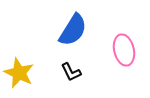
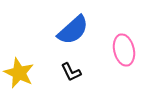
blue semicircle: rotated 16 degrees clockwise
